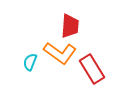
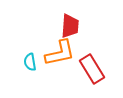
orange L-shape: rotated 48 degrees counterclockwise
cyan semicircle: rotated 30 degrees counterclockwise
